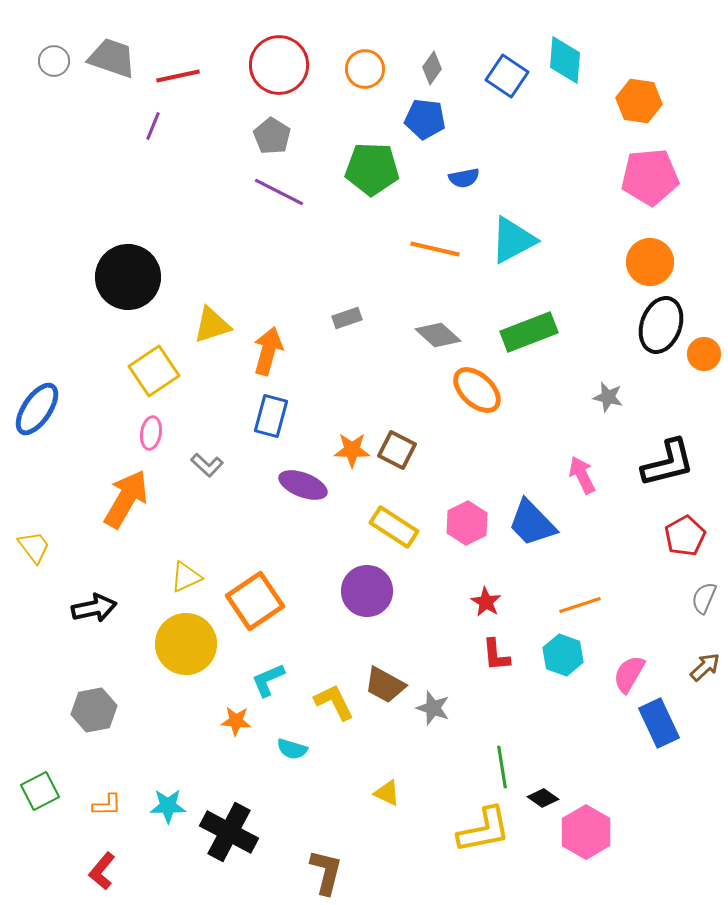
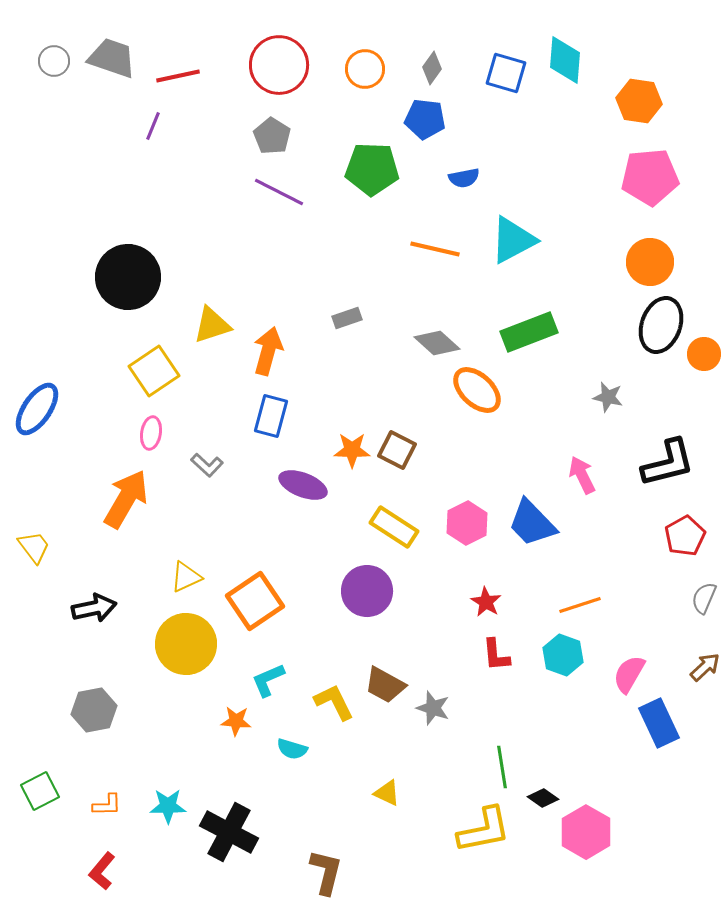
blue square at (507, 76): moved 1 px left, 3 px up; rotated 18 degrees counterclockwise
gray diamond at (438, 335): moved 1 px left, 8 px down
